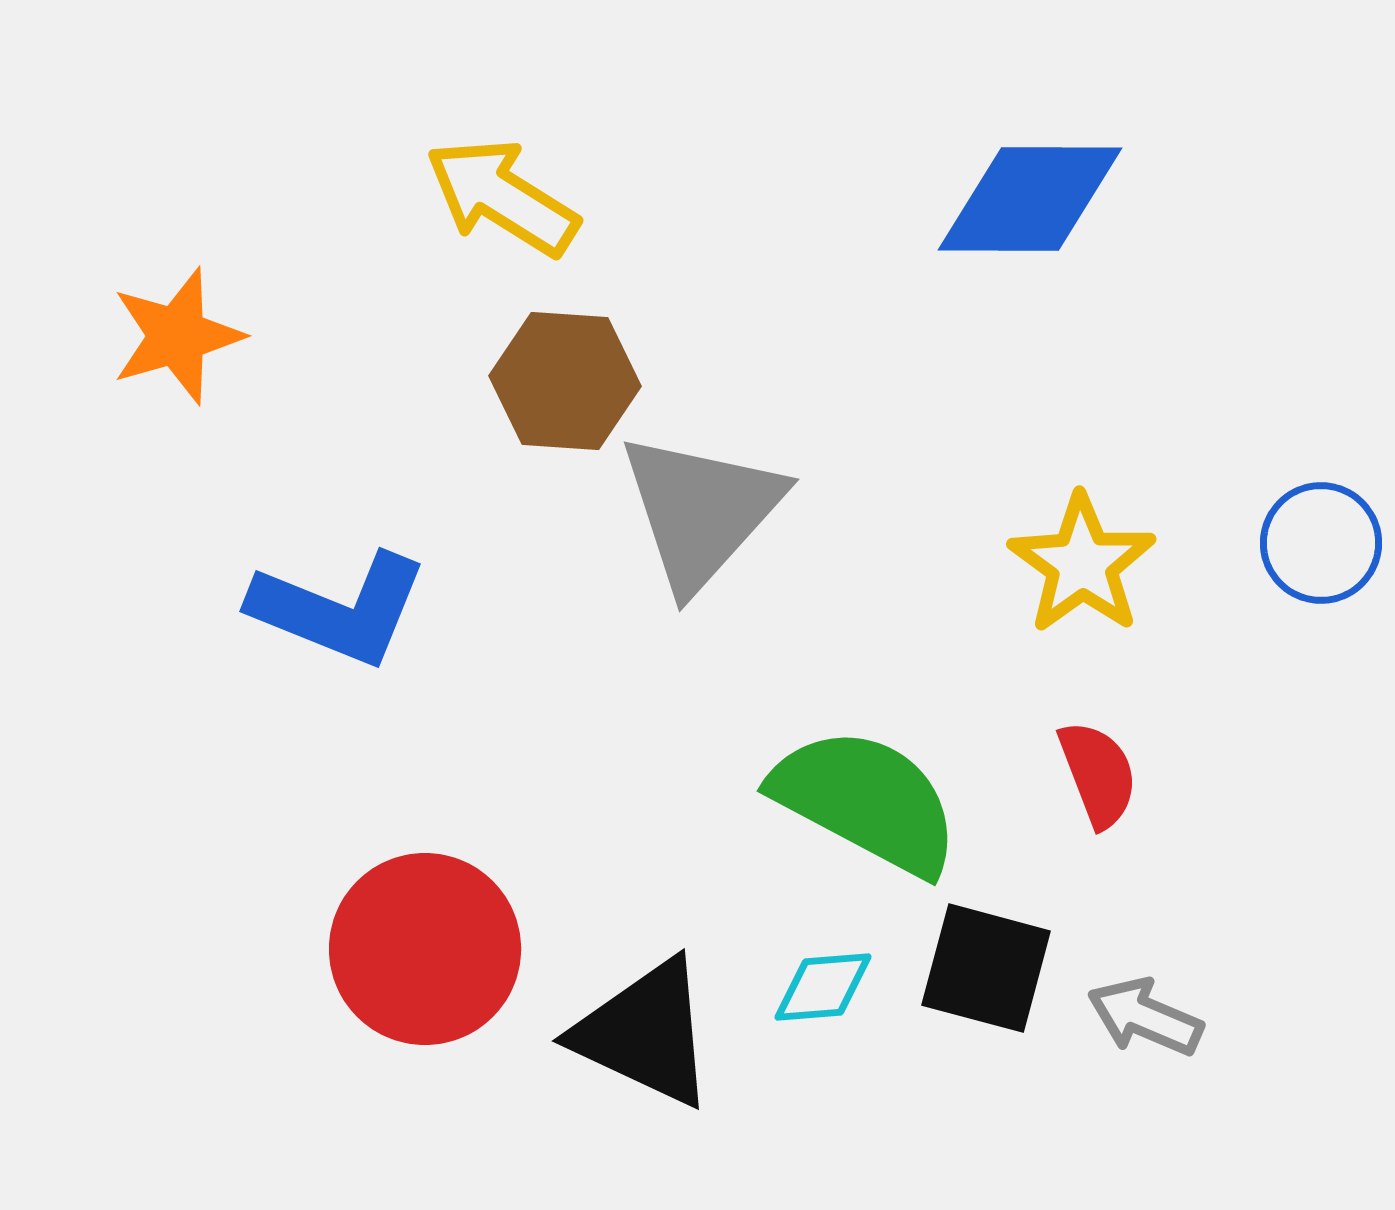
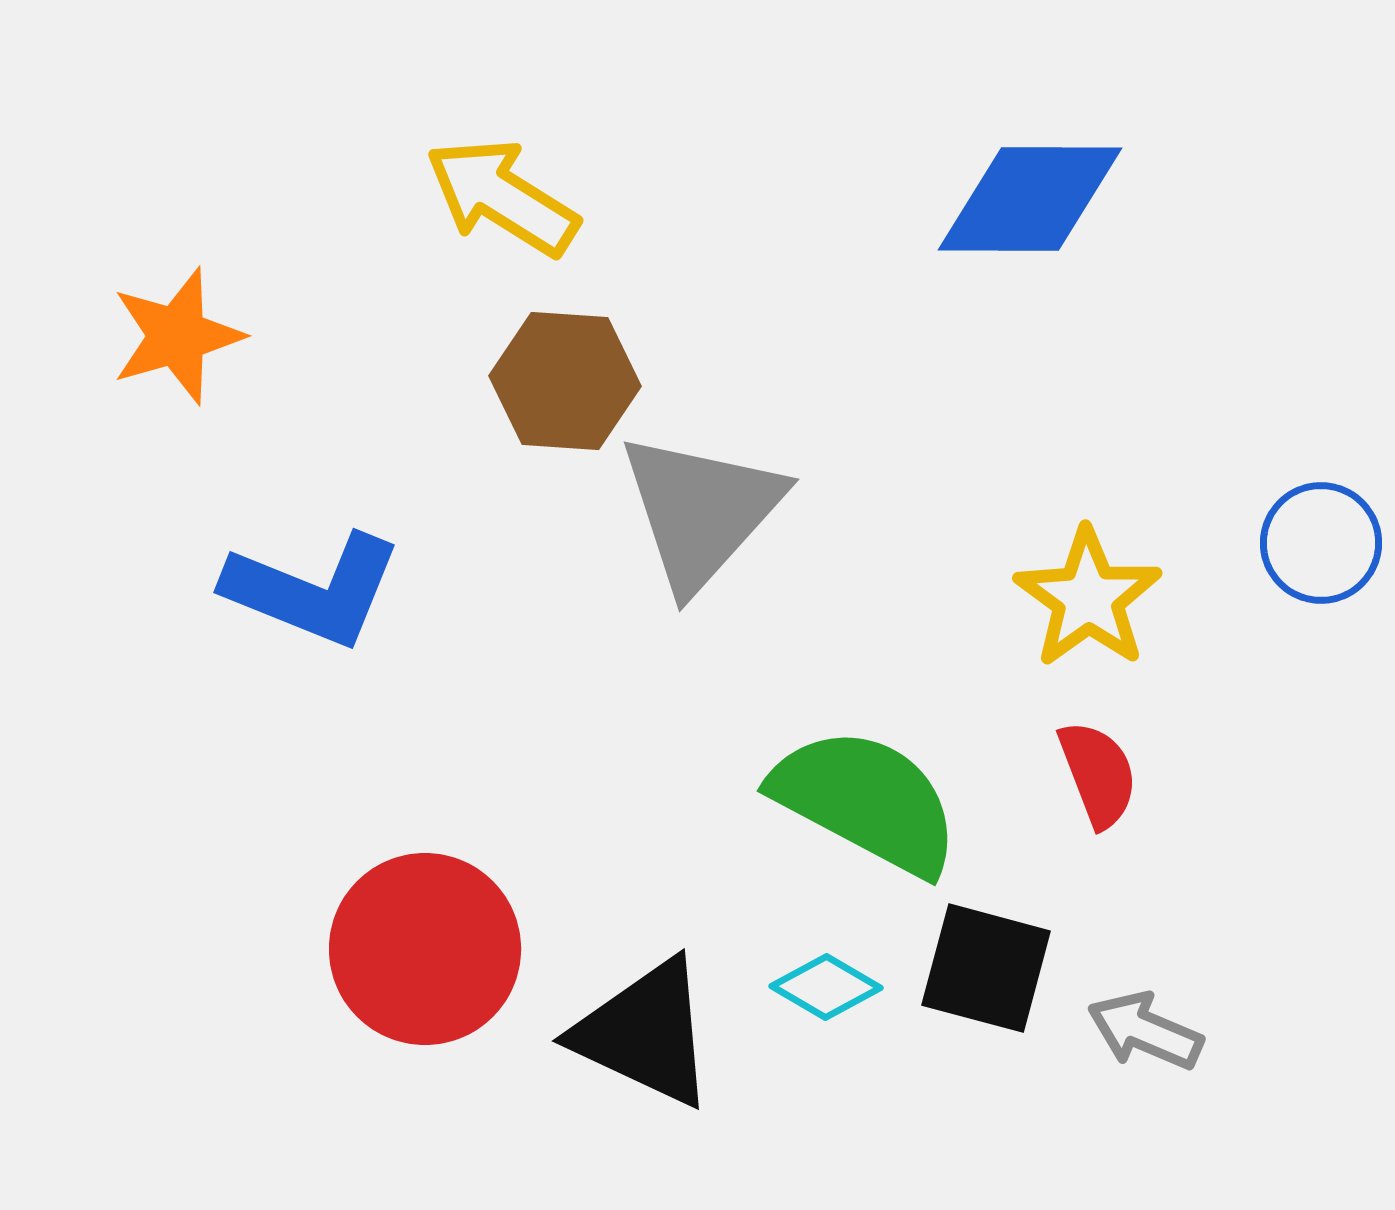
yellow star: moved 6 px right, 34 px down
blue L-shape: moved 26 px left, 19 px up
cyan diamond: moved 3 px right; rotated 35 degrees clockwise
gray arrow: moved 14 px down
